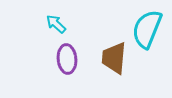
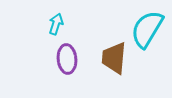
cyan arrow: rotated 65 degrees clockwise
cyan semicircle: rotated 9 degrees clockwise
